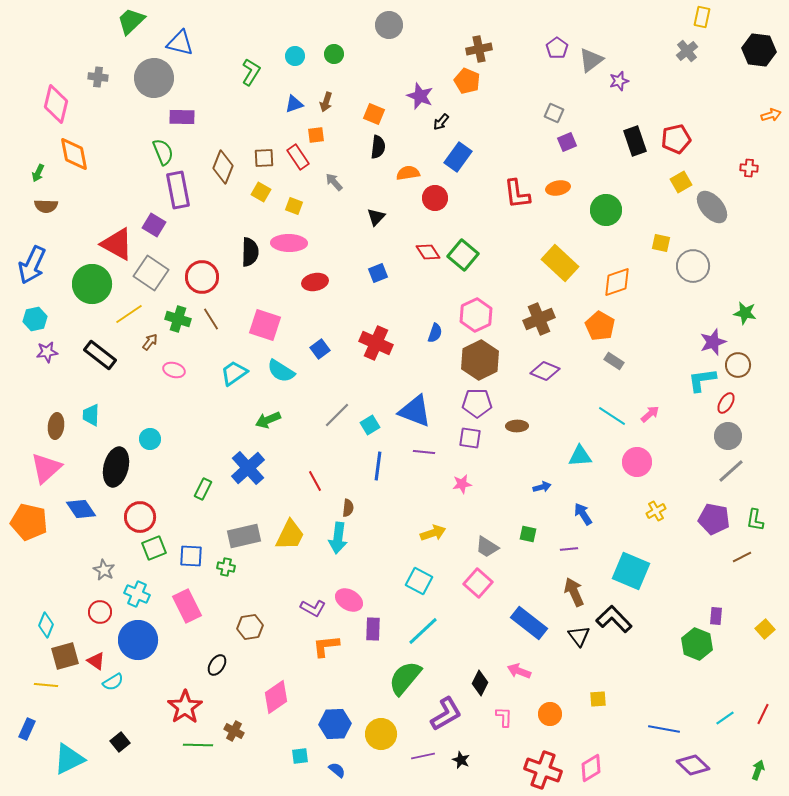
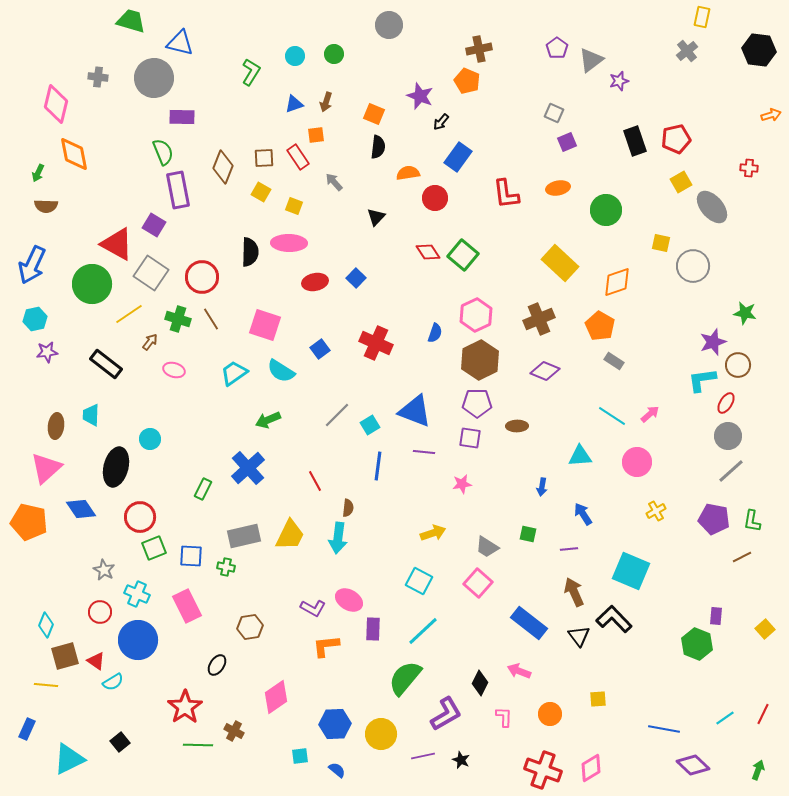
green trapezoid at (131, 21): rotated 60 degrees clockwise
red L-shape at (517, 194): moved 11 px left
blue square at (378, 273): moved 22 px left, 5 px down; rotated 24 degrees counterclockwise
black rectangle at (100, 355): moved 6 px right, 9 px down
blue arrow at (542, 487): rotated 114 degrees clockwise
green L-shape at (755, 520): moved 3 px left, 1 px down
